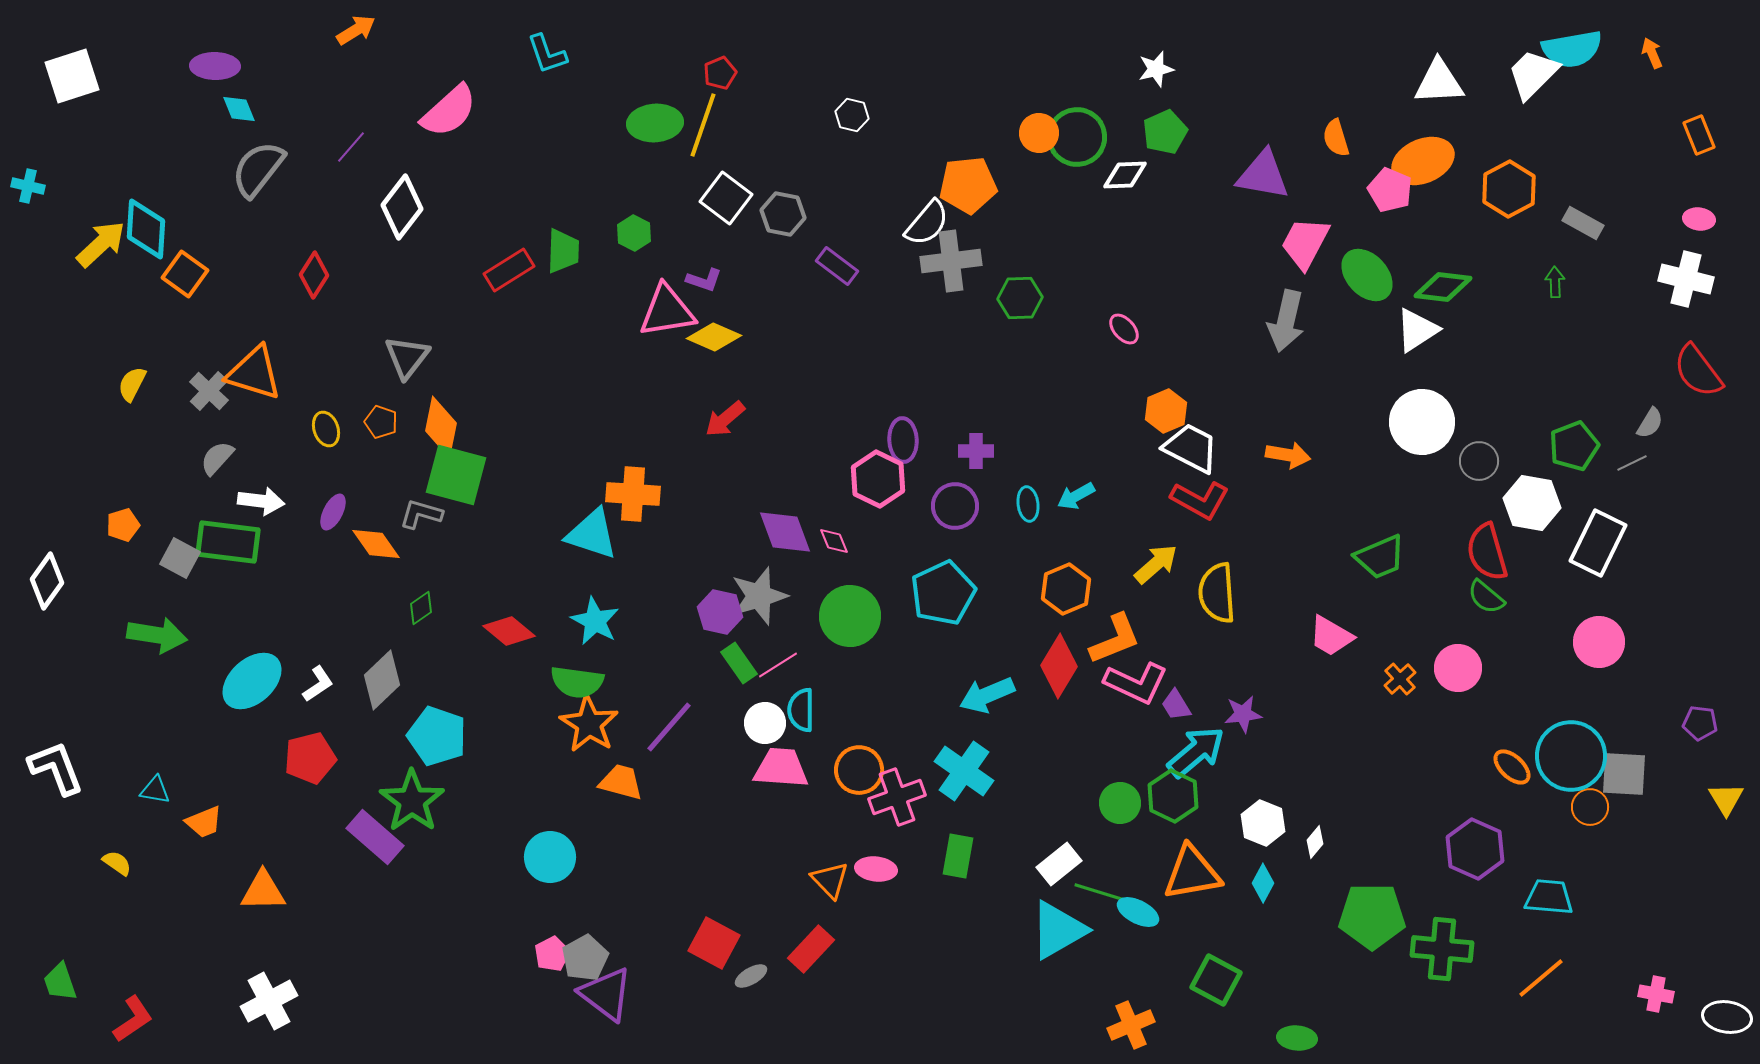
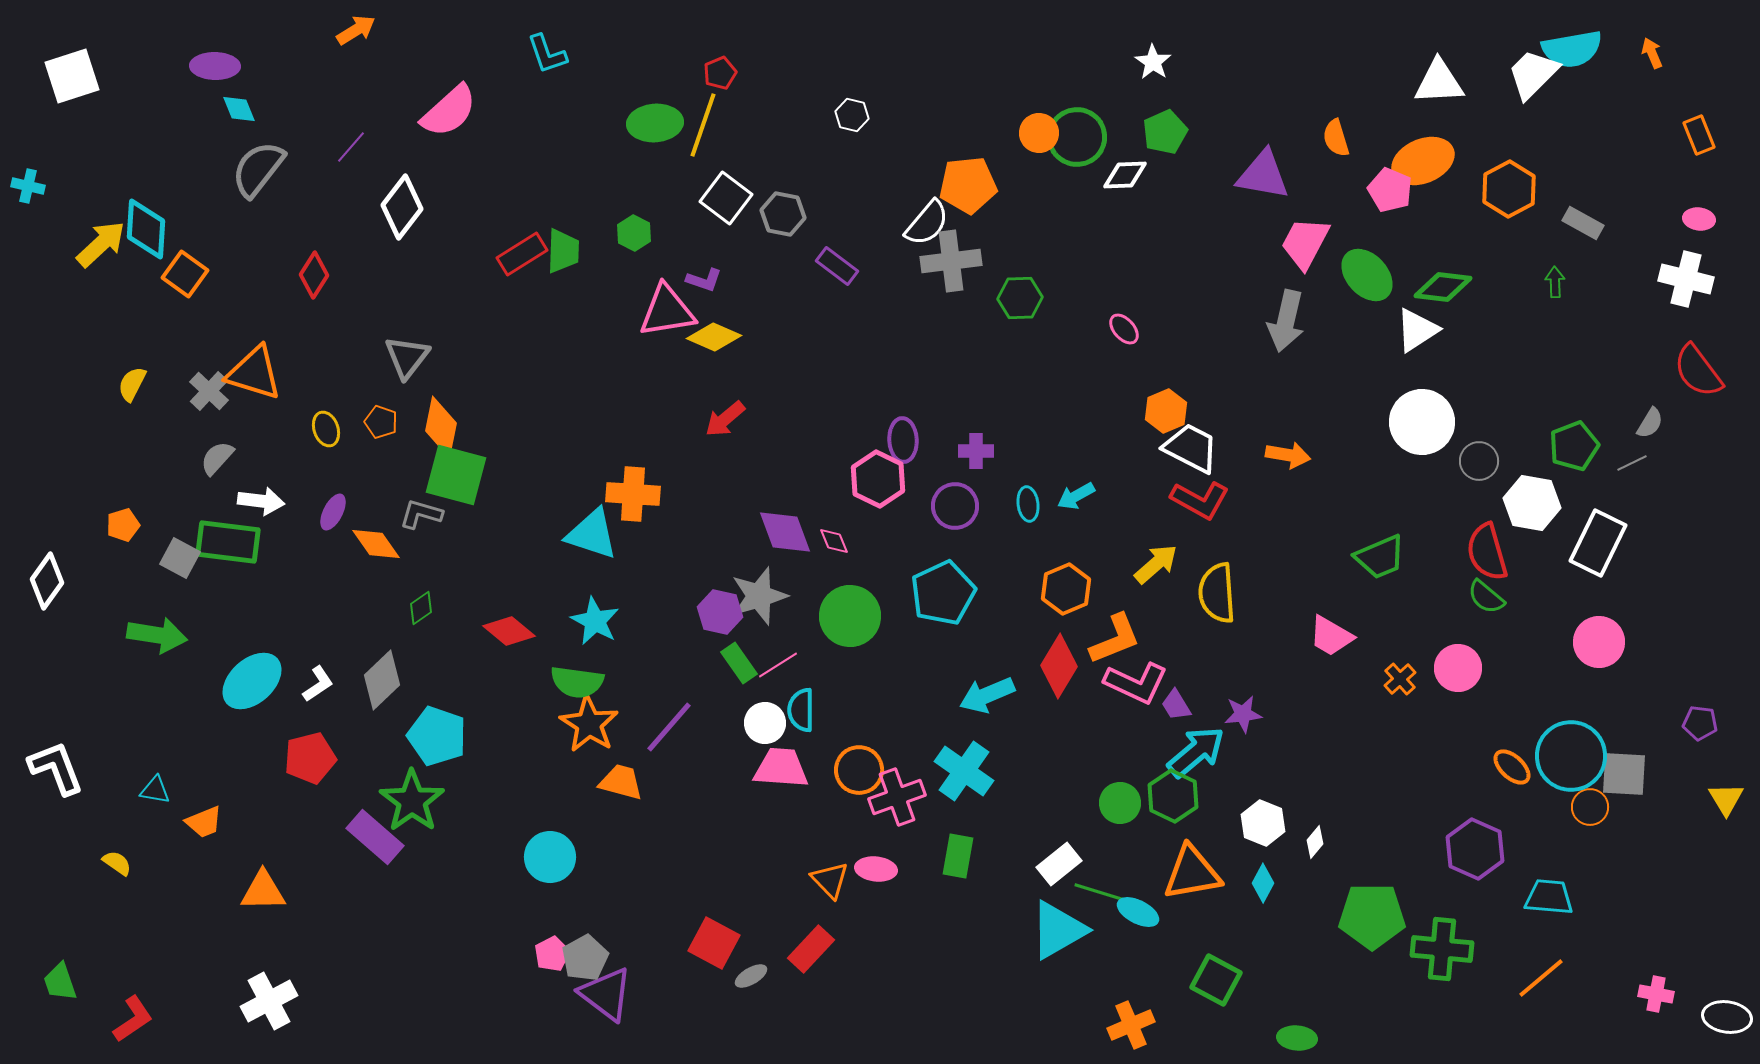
white star at (1156, 69): moved 3 px left, 7 px up; rotated 24 degrees counterclockwise
red rectangle at (509, 270): moved 13 px right, 16 px up
